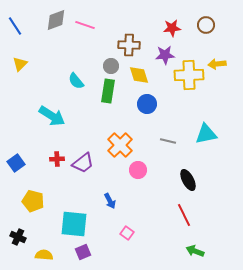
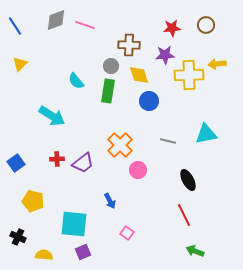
blue circle: moved 2 px right, 3 px up
